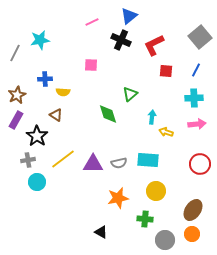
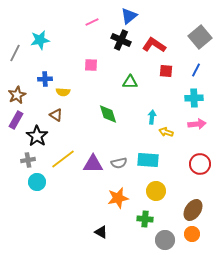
red L-shape: rotated 60 degrees clockwise
green triangle: moved 12 px up; rotated 42 degrees clockwise
